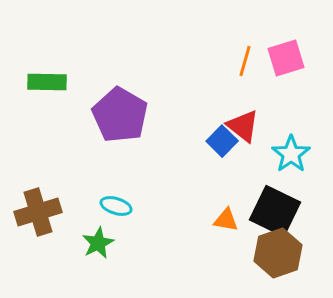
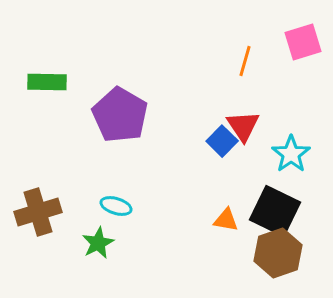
pink square: moved 17 px right, 16 px up
red triangle: rotated 18 degrees clockwise
